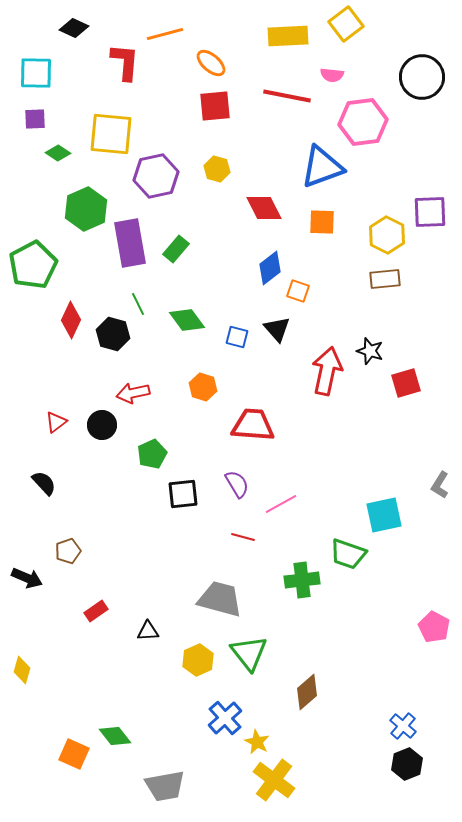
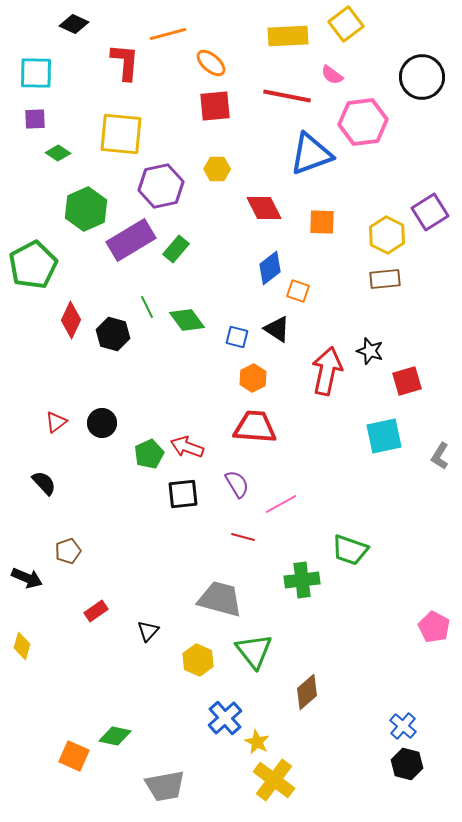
black diamond at (74, 28): moved 4 px up
orange line at (165, 34): moved 3 px right
pink semicircle at (332, 75): rotated 30 degrees clockwise
yellow square at (111, 134): moved 10 px right
blue triangle at (322, 167): moved 11 px left, 13 px up
yellow hexagon at (217, 169): rotated 15 degrees counterclockwise
purple hexagon at (156, 176): moved 5 px right, 10 px down
purple square at (430, 212): rotated 30 degrees counterclockwise
purple rectangle at (130, 243): moved 1 px right, 3 px up; rotated 69 degrees clockwise
green line at (138, 304): moved 9 px right, 3 px down
black triangle at (277, 329): rotated 16 degrees counterclockwise
red square at (406, 383): moved 1 px right, 2 px up
orange hexagon at (203, 387): moved 50 px right, 9 px up; rotated 16 degrees clockwise
red arrow at (133, 393): moved 54 px right, 54 px down; rotated 32 degrees clockwise
black circle at (102, 425): moved 2 px up
red trapezoid at (253, 425): moved 2 px right, 2 px down
green pentagon at (152, 454): moved 3 px left
gray L-shape at (440, 485): moved 29 px up
cyan square at (384, 515): moved 79 px up
green trapezoid at (348, 554): moved 2 px right, 4 px up
black triangle at (148, 631): rotated 45 degrees counterclockwise
green triangle at (249, 653): moved 5 px right, 2 px up
yellow hexagon at (198, 660): rotated 12 degrees counterclockwise
yellow diamond at (22, 670): moved 24 px up
green diamond at (115, 736): rotated 40 degrees counterclockwise
orange square at (74, 754): moved 2 px down
black hexagon at (407, 764): rotated 24 degrees counterclockwise
